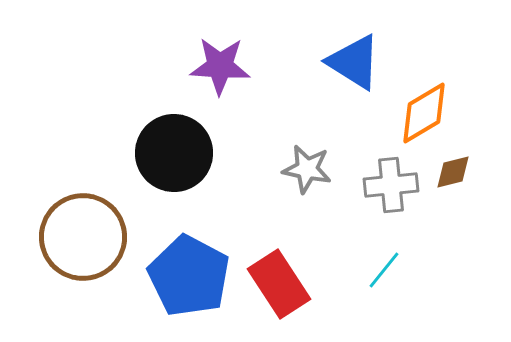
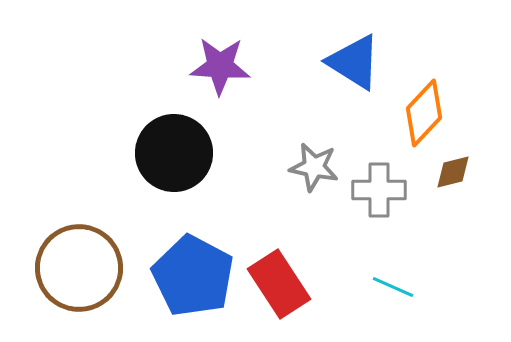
orange diamond: rotated 16 degrees counterclockwise
gray star: moved 7 px right, 2 px up
gray cross: moved 12 px left, 5 px down; rotated 6 degrees clockwise
brown circle: moved 4 px left, 31 px down
cyan line: moved 9 px right, 17 px down; rotated 75 degrees clockwise
blue pentagon: moved 4 px right
